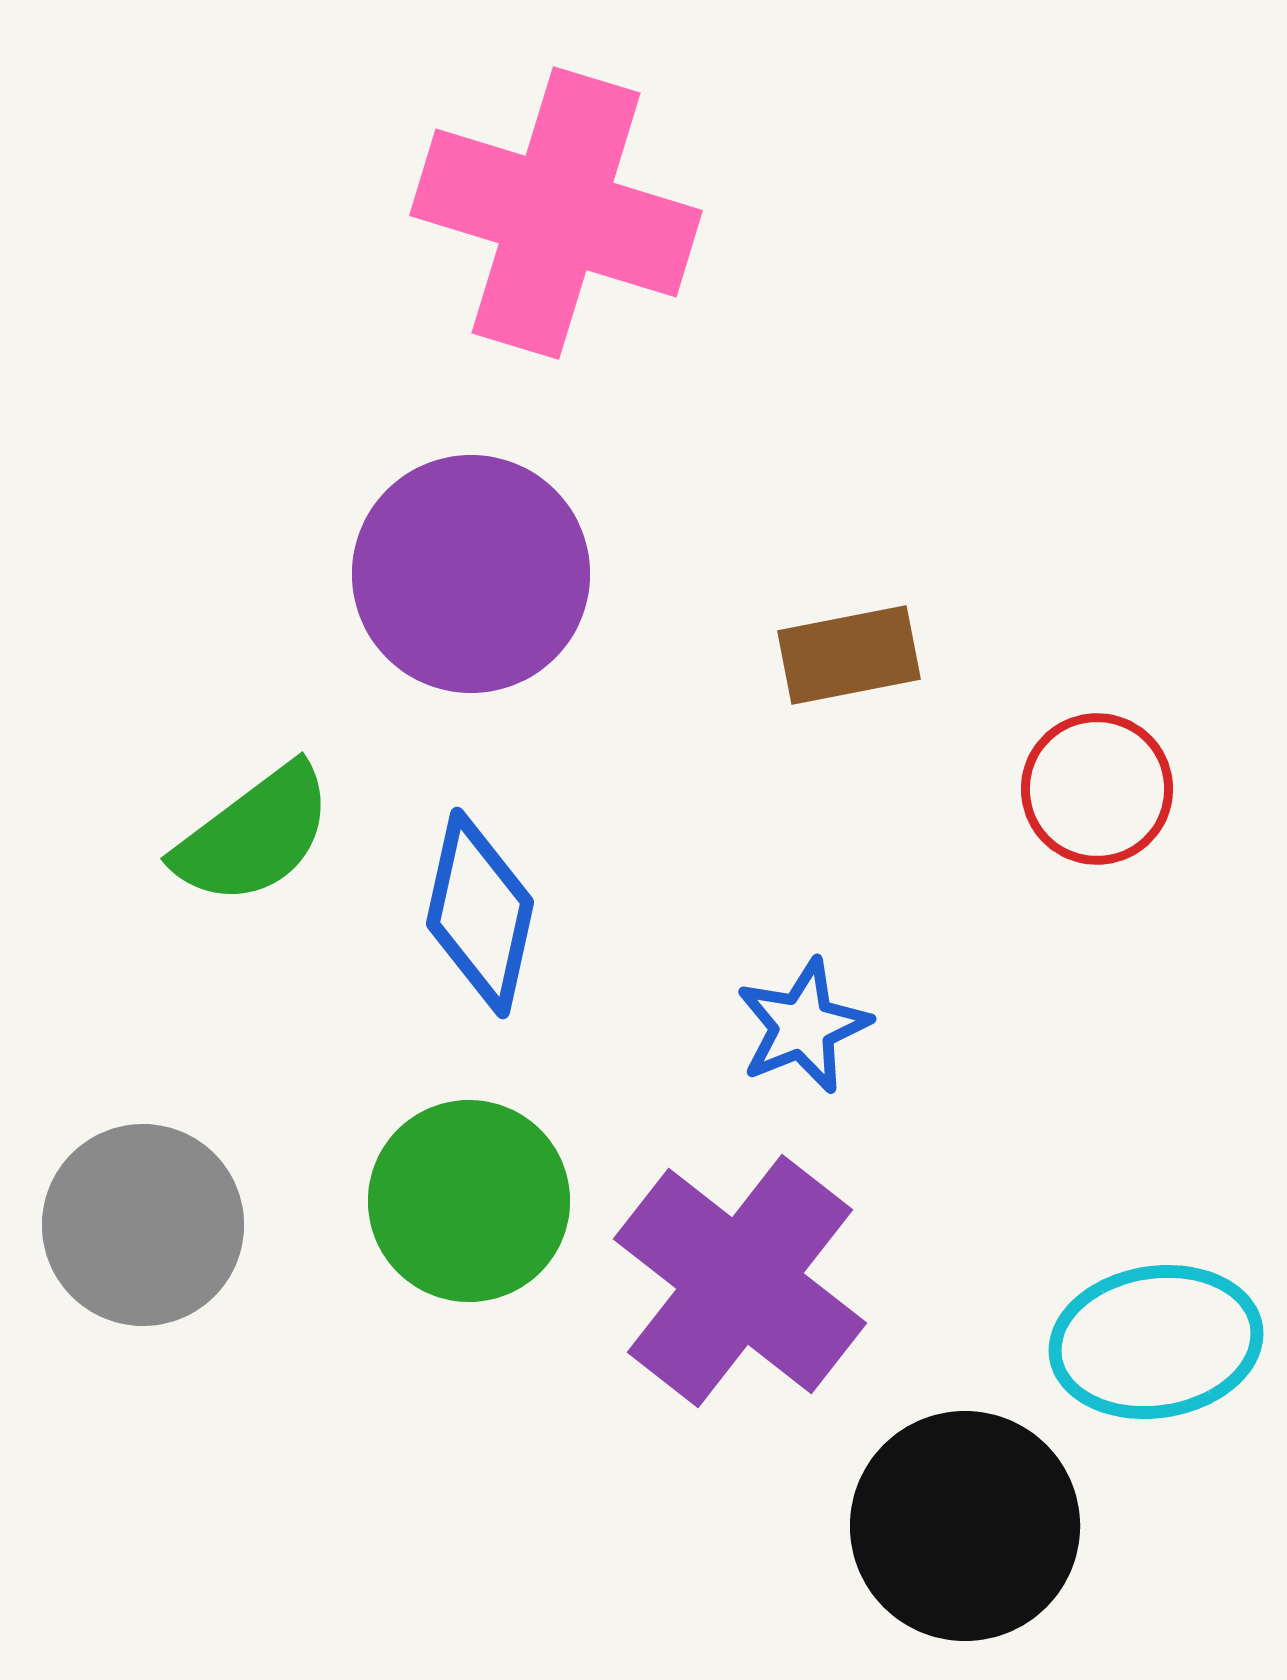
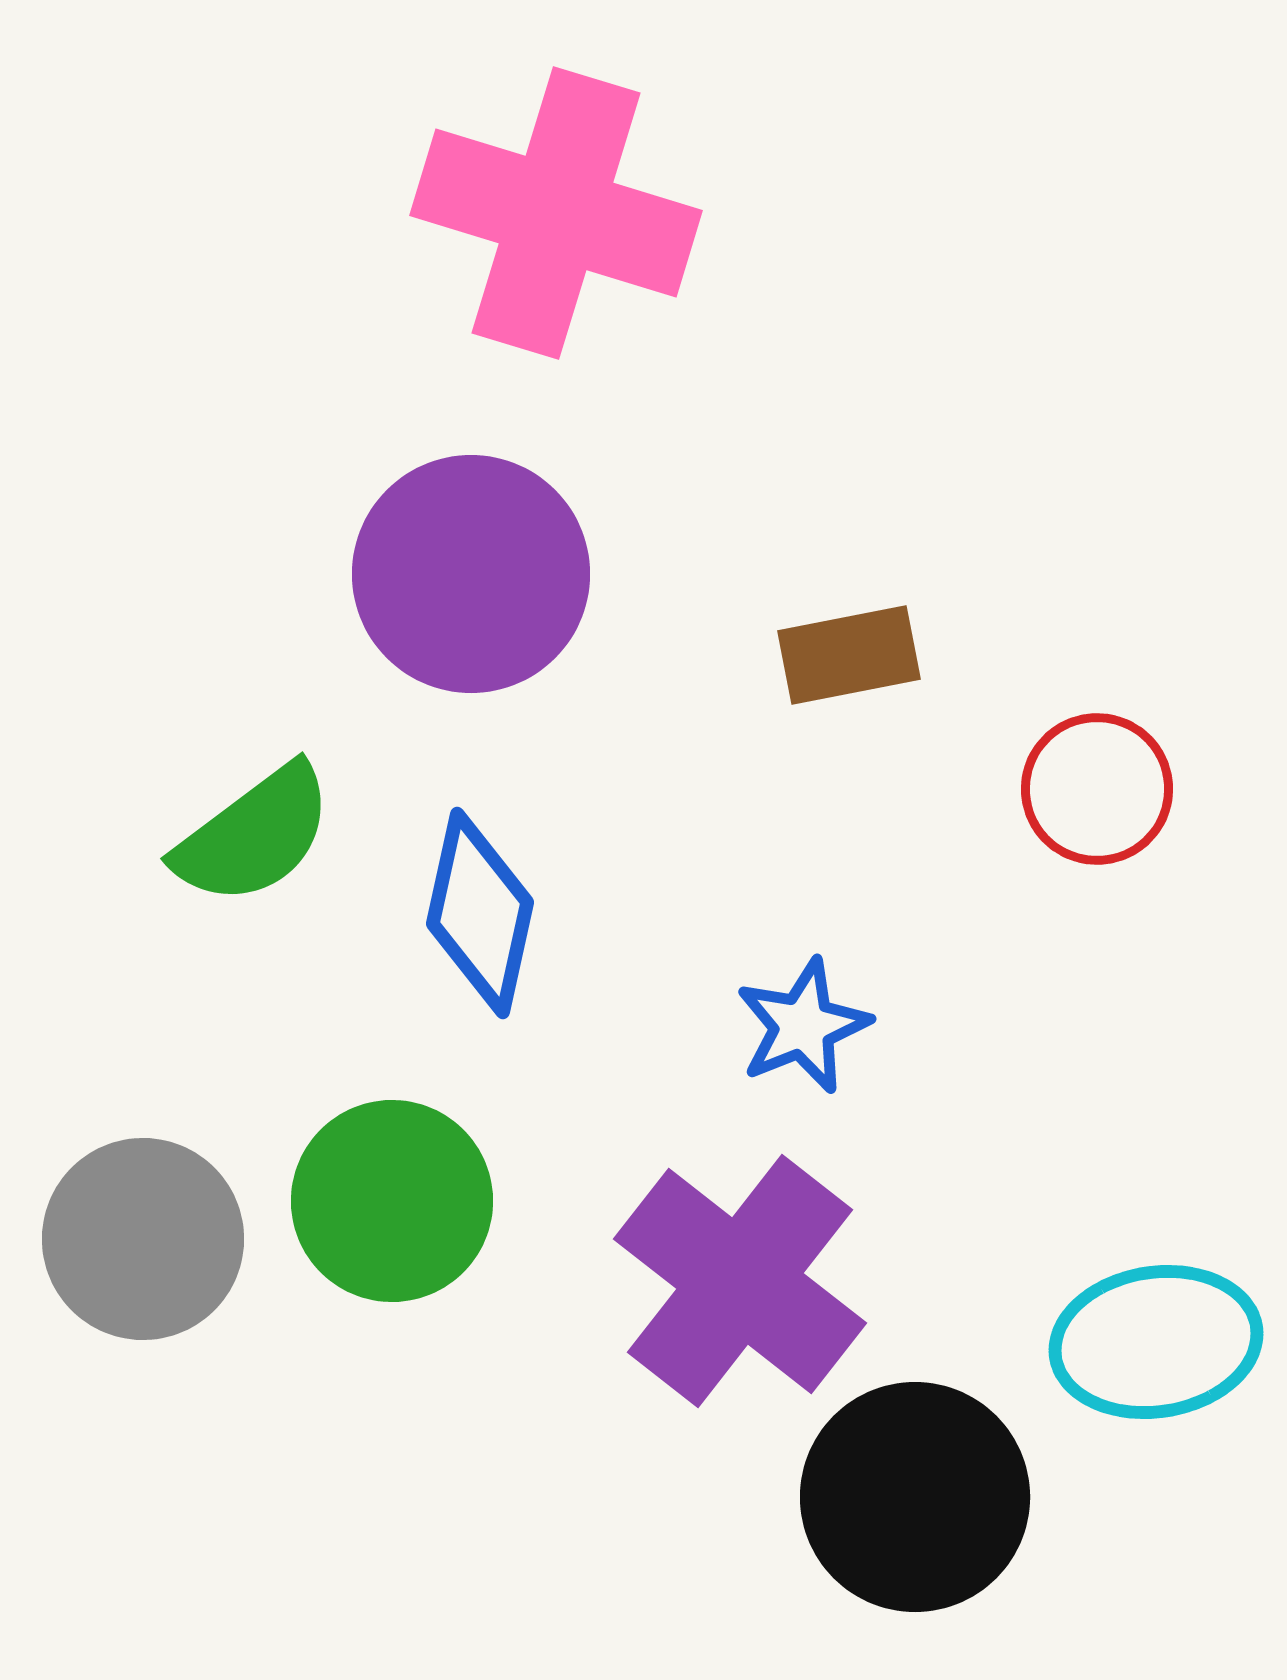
green circle: moved 77 px left
gray circle: moved 14 px down
black circle: moved 50 px left, 29 px up
